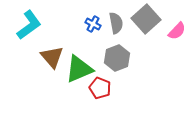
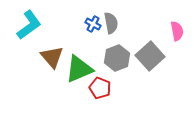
gray square: moved 4 px right, 37 px down
gray semicircle: moved 5 px left
pink semicircle: rotated 54 degrees counterclockwise
